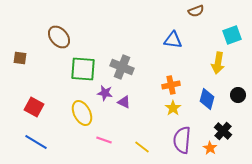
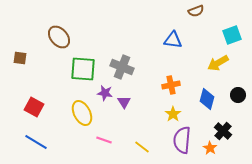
yellow arrow: rotated 50 degrees clockwise
purple triangle: rotated 32 degrees clockwise
yellow star: moved 6 px down
